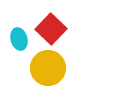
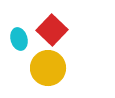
red square: moved 1 px right, 1 px down
